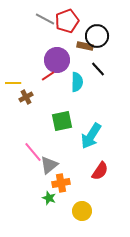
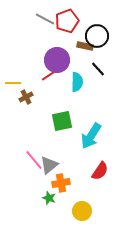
pink line: moved 1 px right, 8 px down
